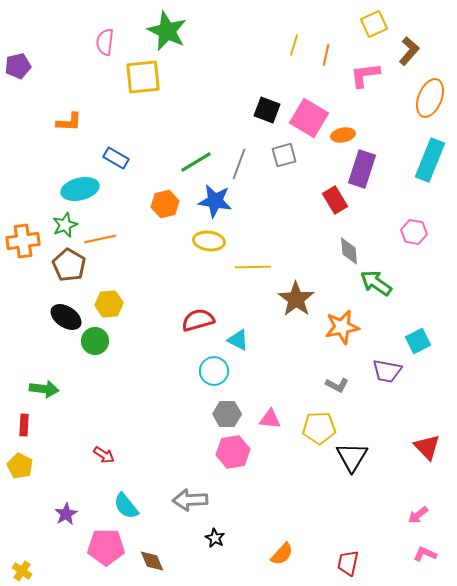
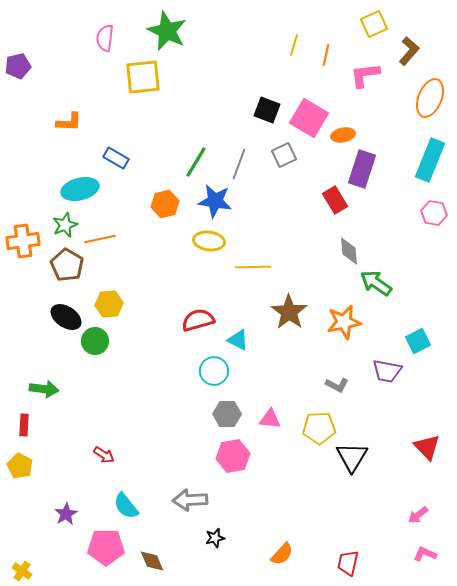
pink semicircle at (105, 42): moved 4 px up
gray square at (284, 155): rotated 10 degrees counterclockwise
green line at (196, 162): rotated 28 degrees counterclockwise
pink hexagon at (414, 232): moved 20 px right, 19 px up
brown pentagon at (69, 265): moved 2 px left
brown star at (296, 299): moved 7 px left, 13 px down
orange star at (342, 327): moved 2 px right, 5 px up
pink hexagon at (233, 452): moved 4 px down
black star at (215, 538): rotated 30 degrees clockwise
